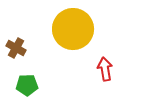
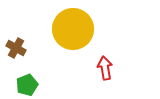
red arrow: moved 1 px up
green pentagon: rotated 20 degrees counterclockwise
